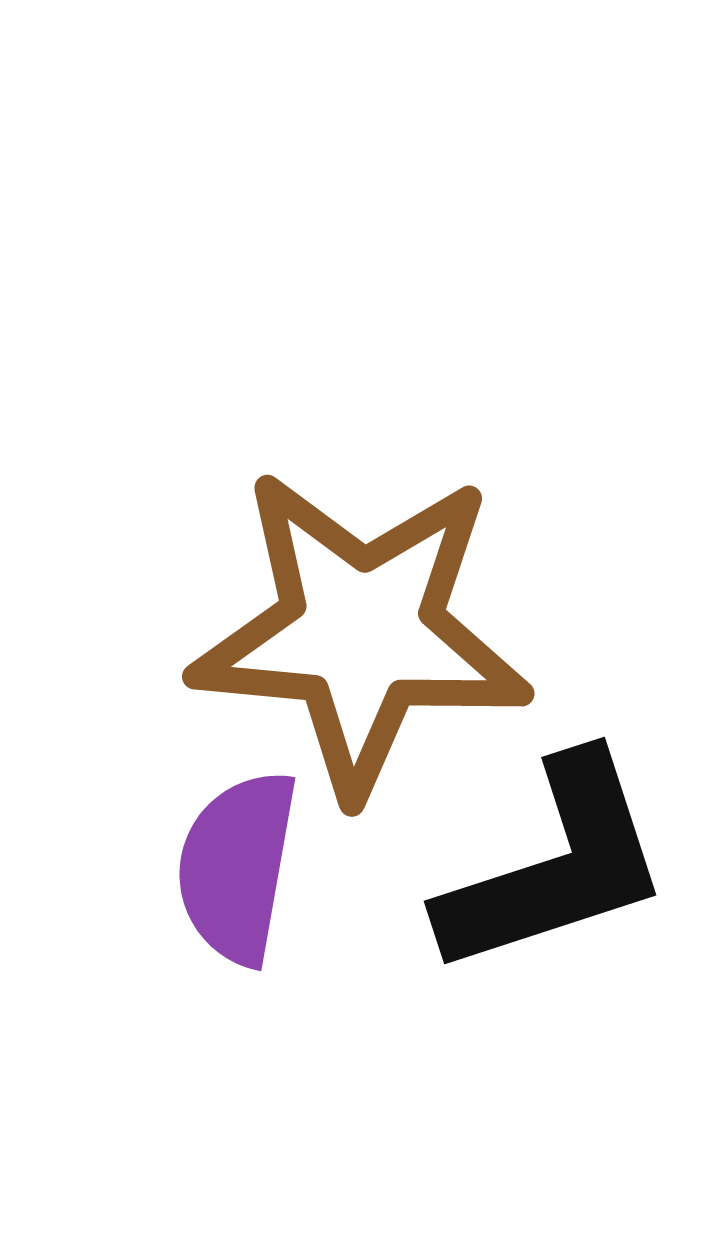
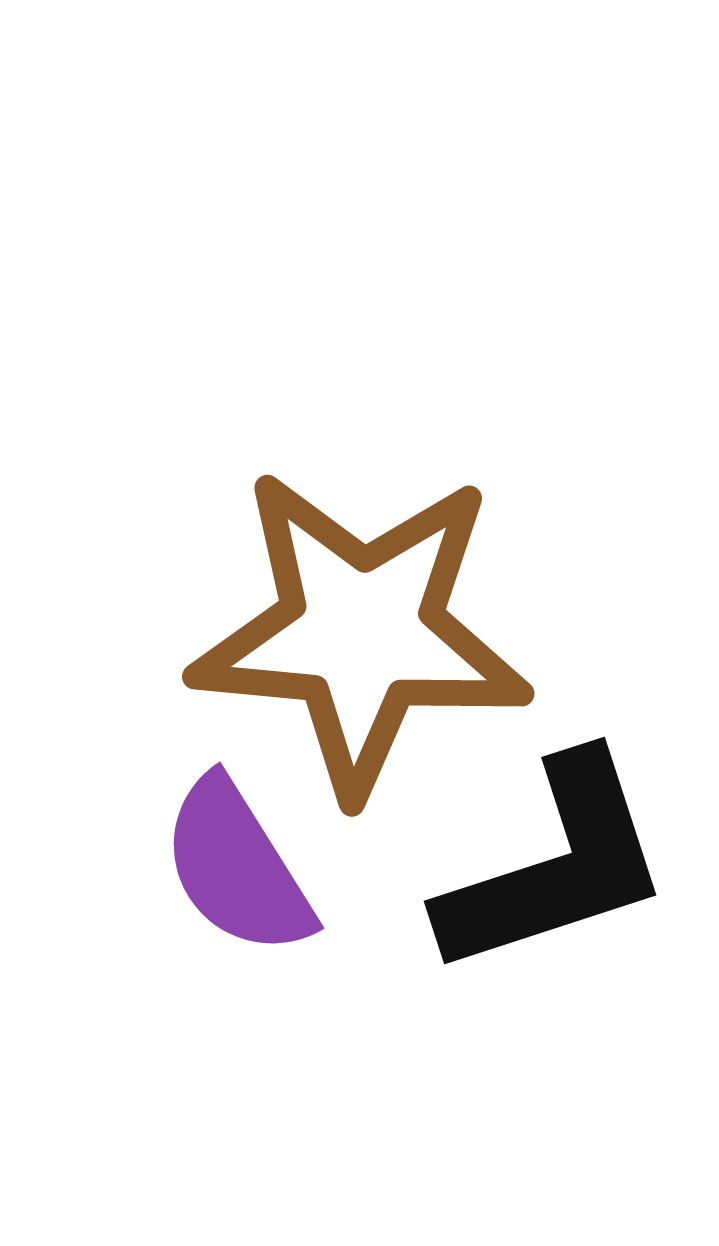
purple semicircle: rotated 42 degrees counterclockwise
